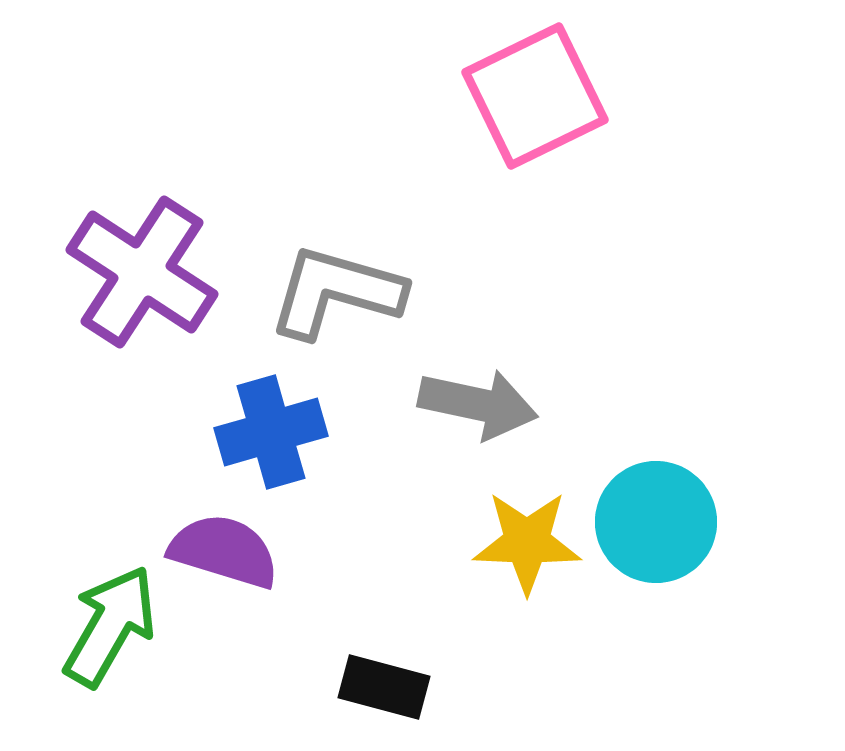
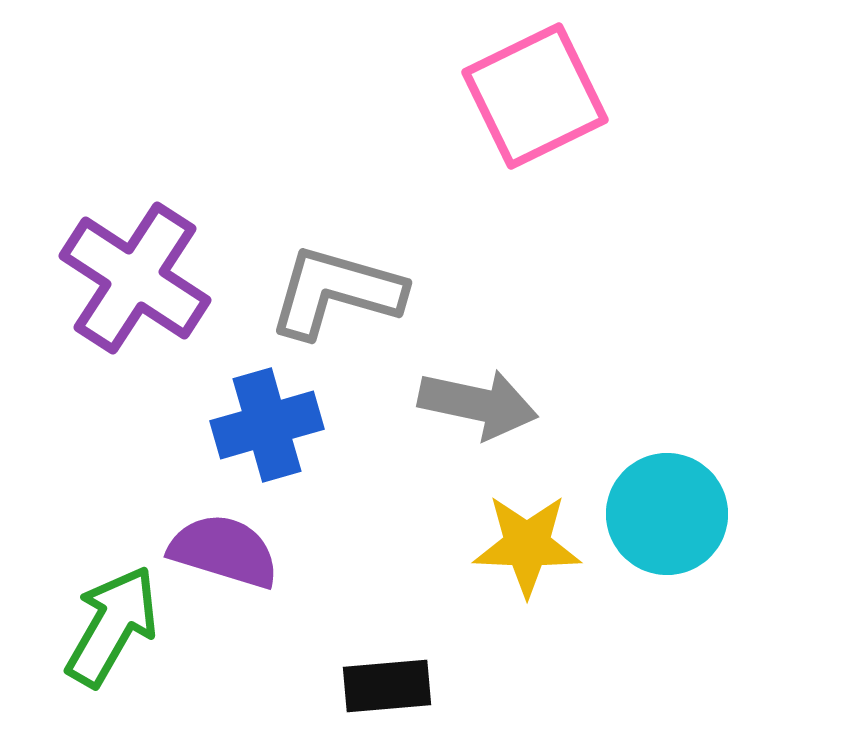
purple cross: moved 7 px left, 6 px down
blue cross: moved 4 px left, 7 px up
cyan circle: moved 11 px right, 8 px up
yellow star: moved 3 px down
green arrow: moved 2 px right
black rectangle: moved 3 px right, 1 px up; rotated 20 degrees counterclockwise
